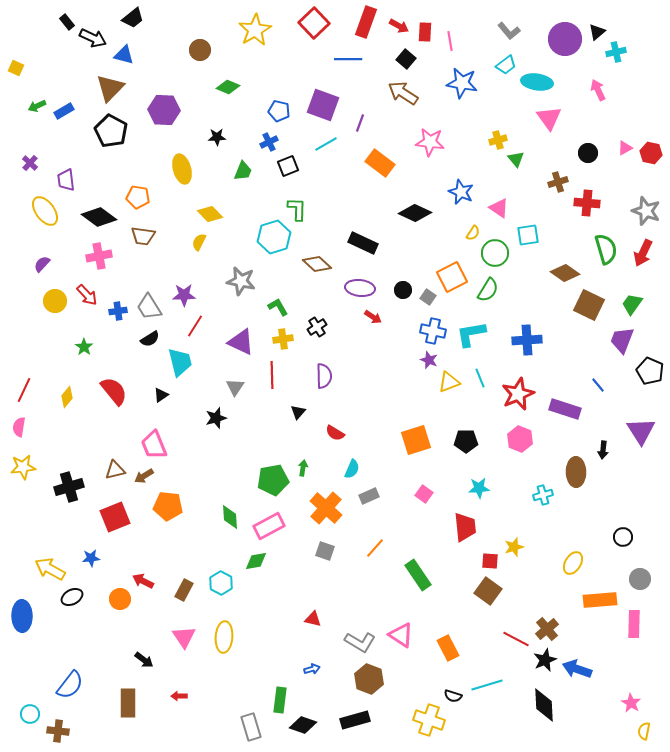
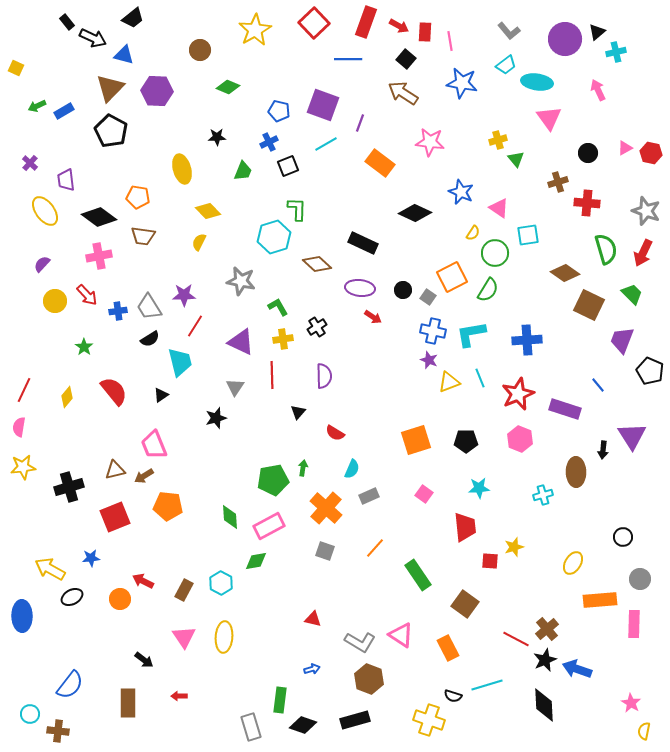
purple hexagon at (164, 110): moved 7 px left, 19 px up
yellow diamond at (210, 214): moved 2 px left, 3 px up
green trapezoid at (632, 304): moved 10 px up; rotated 100 degrees clockwise
purple triangle at (641, 431): moved 9 px left, 5 px down
brown square at (488, 591): moved 23 px left, 13 px down
